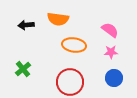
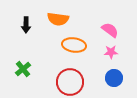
black arrow: rotated 84 degrees counterclockwise
